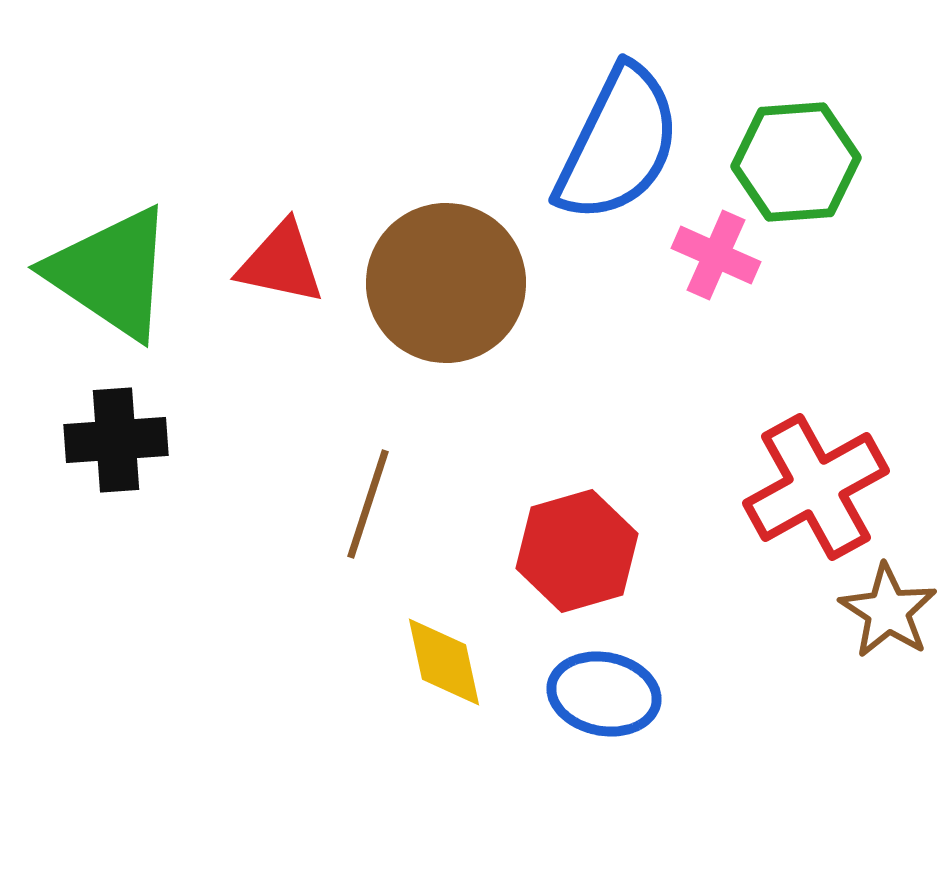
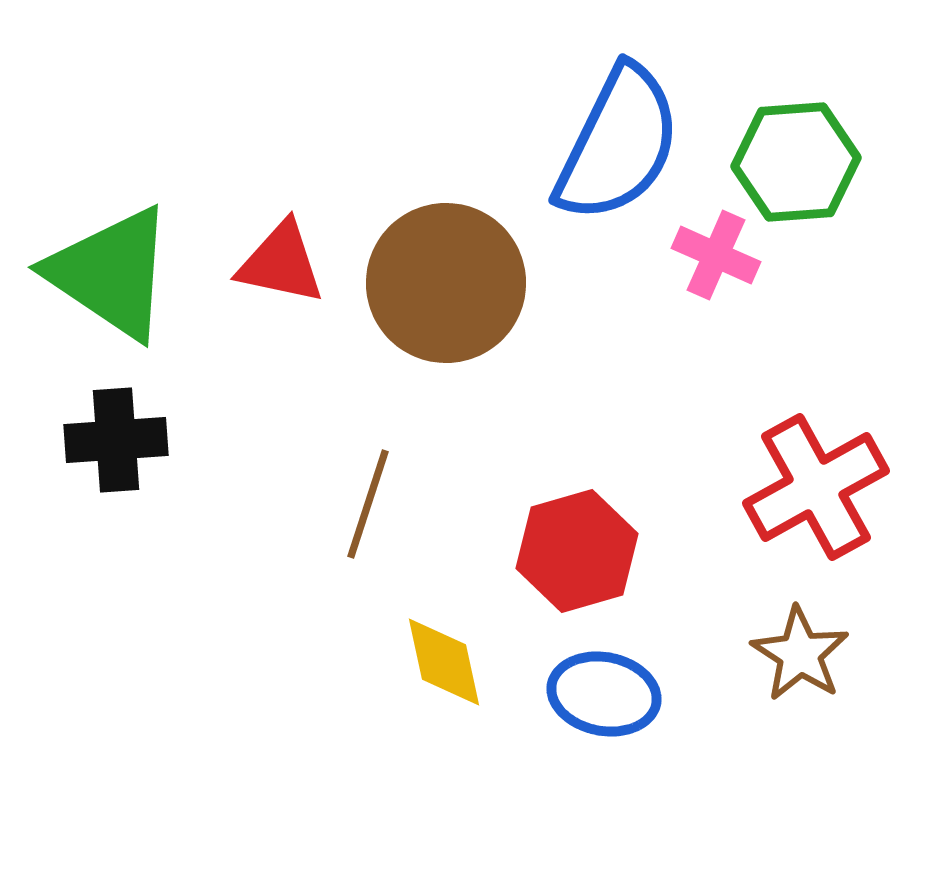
brown star: moved 88 px left, 43 px down
